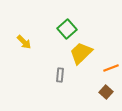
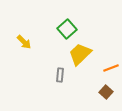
yellow trapezoid: moved 1 px left, 1 px down
